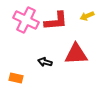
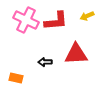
black arrow: rotated 16 degrees counterclockwise
